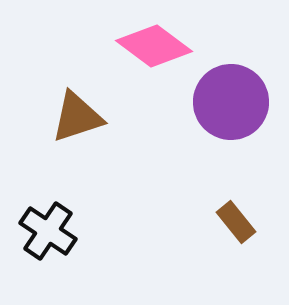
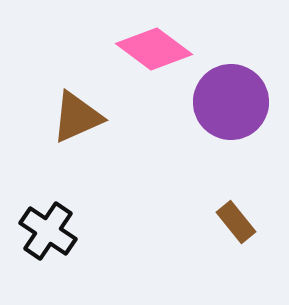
pink diamond: moved 3 px down
brown triangle: rotated 6 degrees counterclockwise
